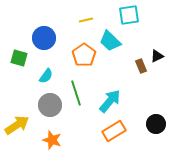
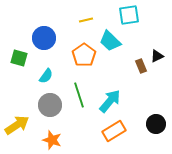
green line: moved 3 px right, 2 px down
